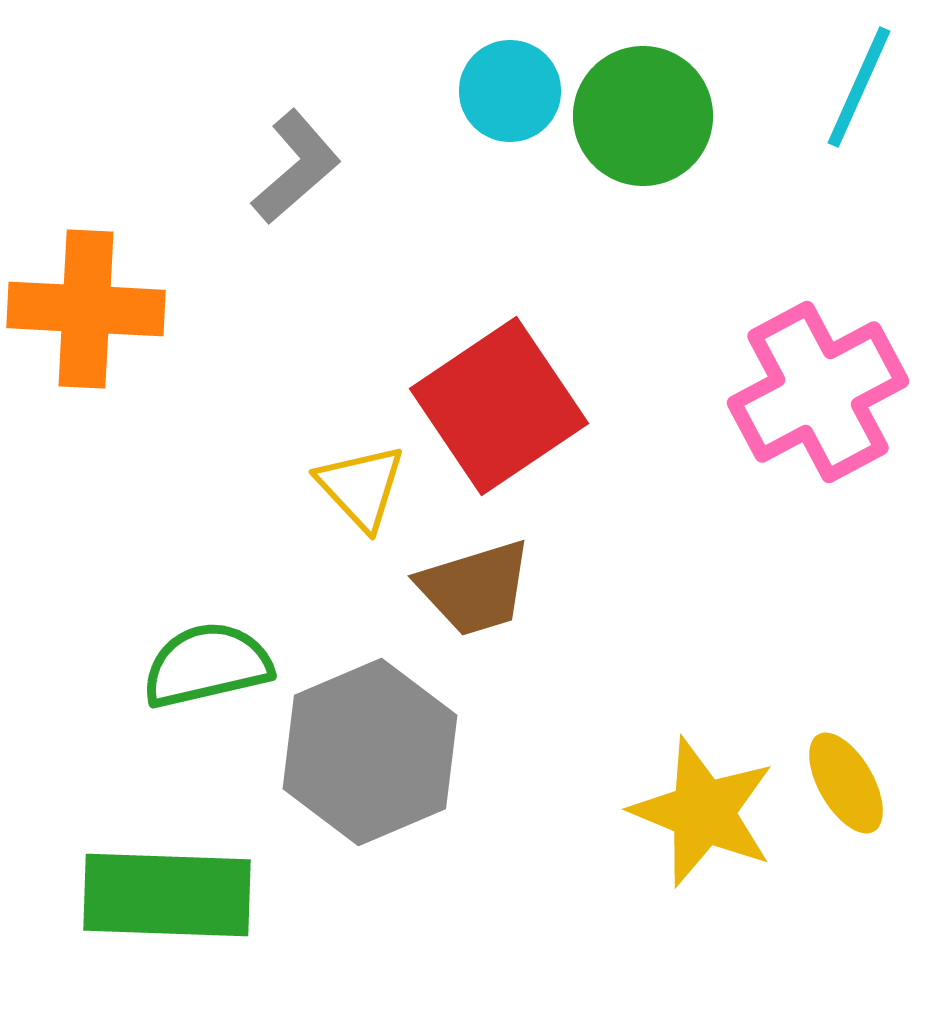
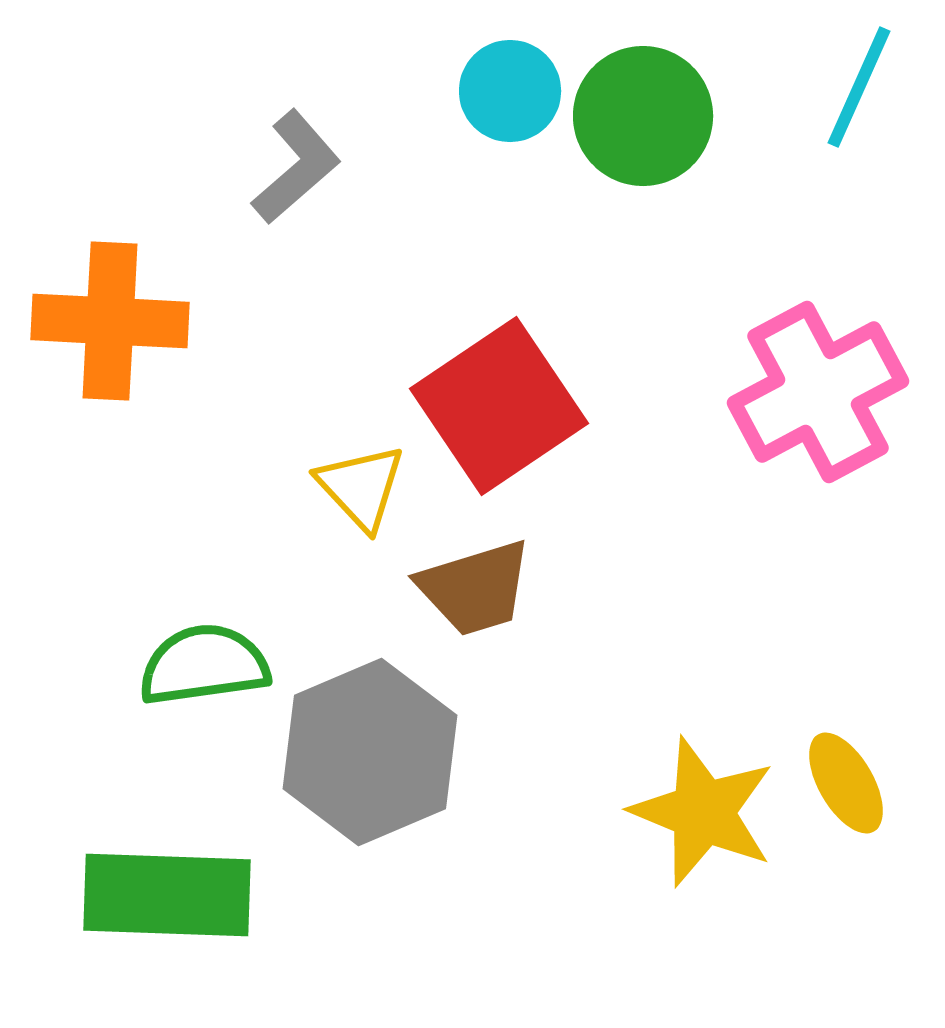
orange cross: moved 24 px right, 12 px down
green semicircle: moved 3 px left; rotated 5 degrees clockwise
